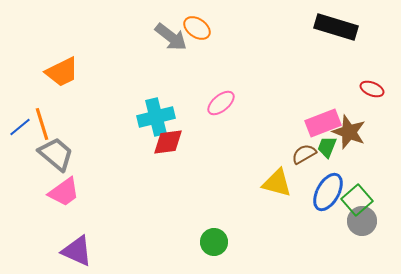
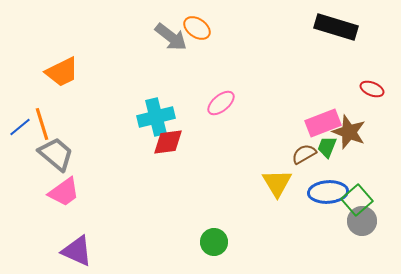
yellow triangle: rotated 44 degrees clockwise
blue ellipse: rotated 57 degrees clockwise
